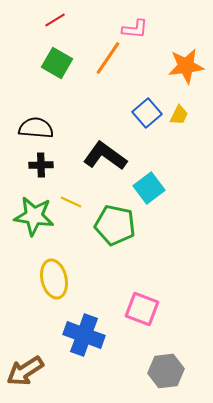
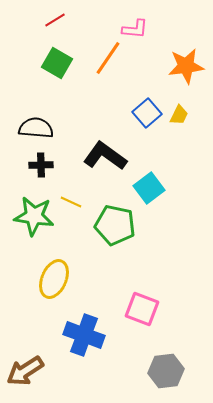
yellow ellipse: rotated 36 degrees clockwise
